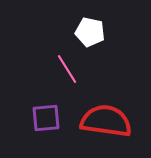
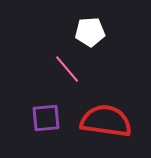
white pentagon: rotated 16 degrees counterclockwise
pink line: rotated 8 degrees counterclockwise
